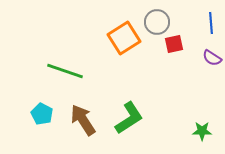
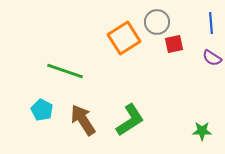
cyan pentagon: moved 4 px up
green L-shape: moved 1 px right, 2 px down
